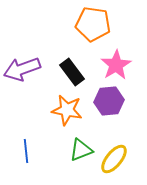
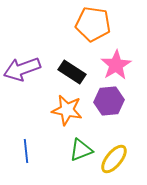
black rectangle: rotated 20 degrees counterclockwise
